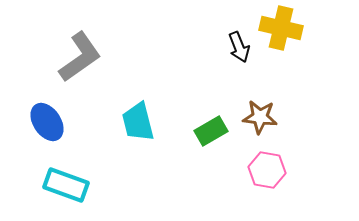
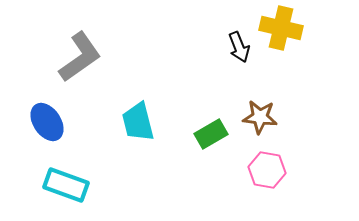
green rectangle: moved 3 px down
